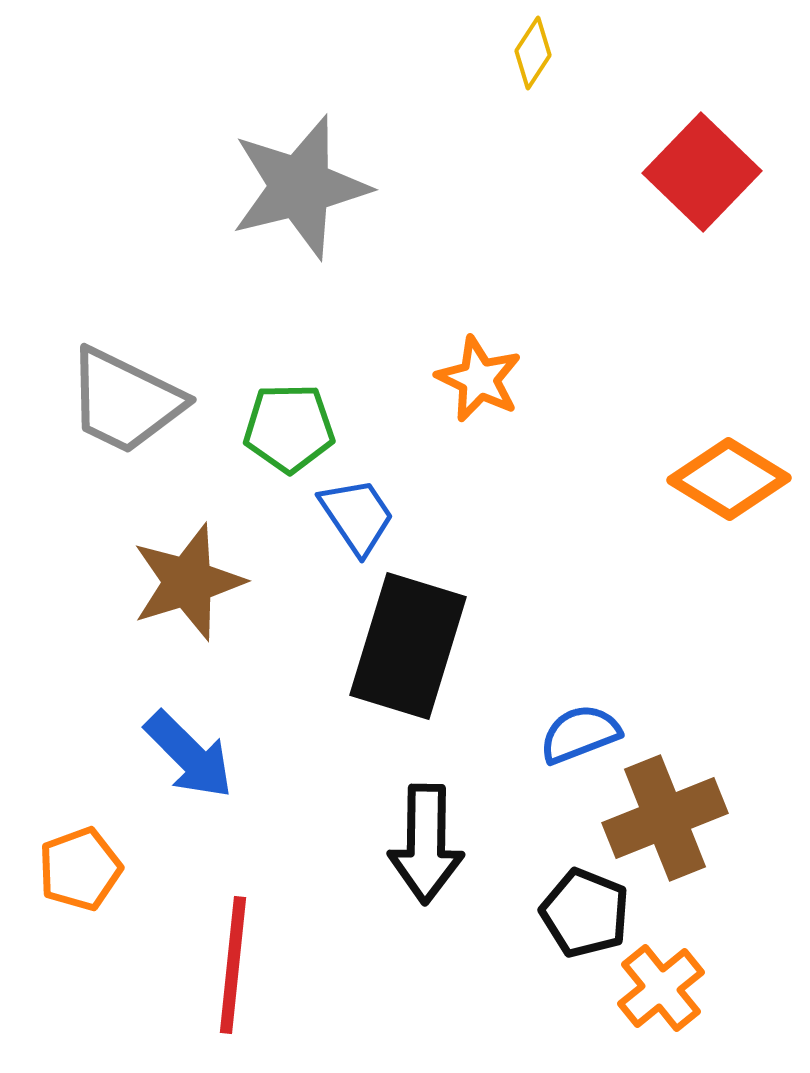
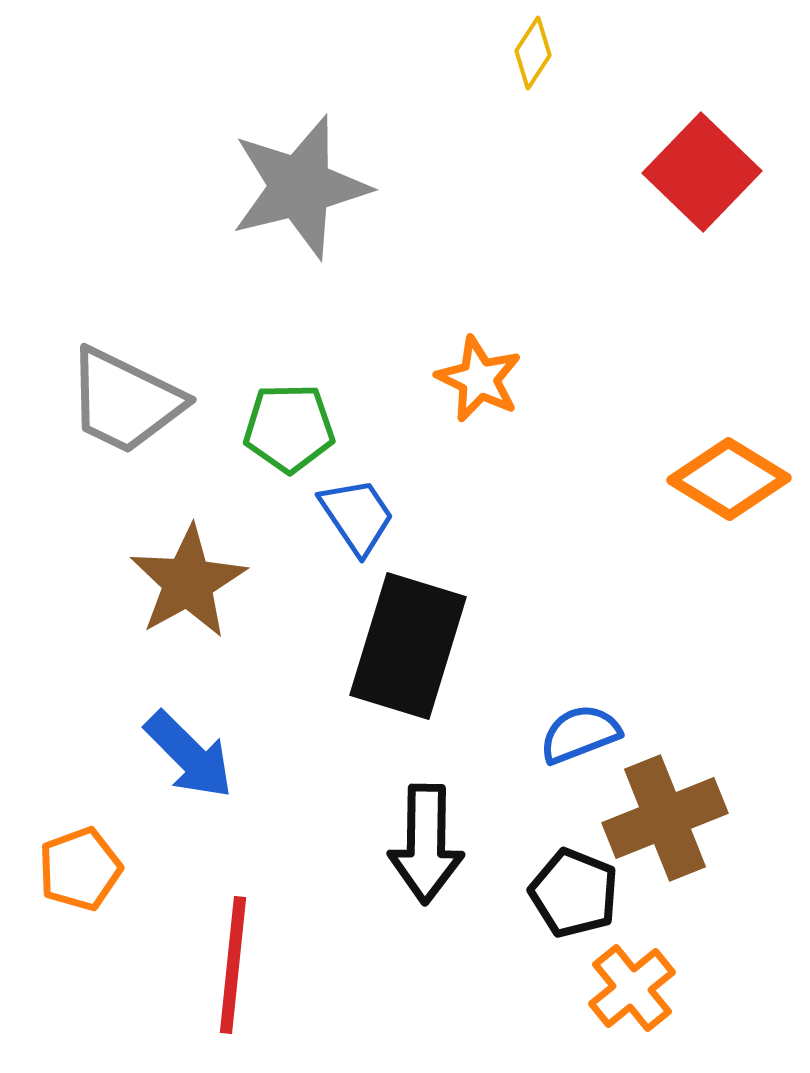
brown star: rotated 12 degrees counterclockwise
black pentagon: moved 11 px left, 20 px up
orange cross: moved 29 px left
